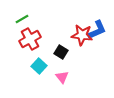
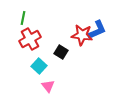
green line: moved 1 px right, 1 px up; rotated 48 degrees counterclockwise
pink triangle: moved 14 px left, 9 px down
